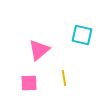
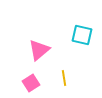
pink square: moved 2 px right; rotated 30 degrees counterclockwise
